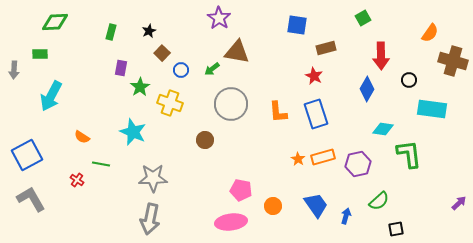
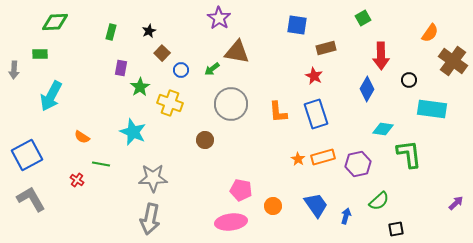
brown cross at (453, 61): rotated 20 degrees clockwise
purple arrow at (459, 203): moved 3 px left
